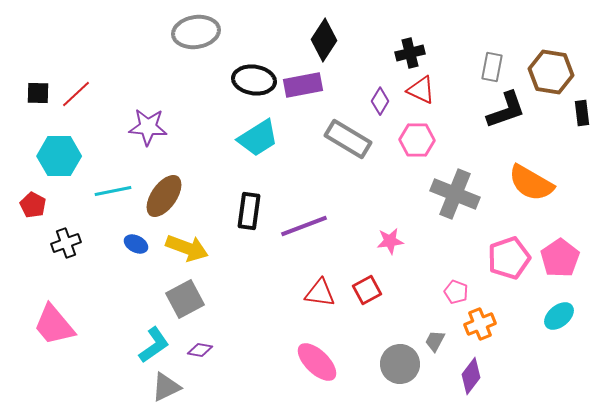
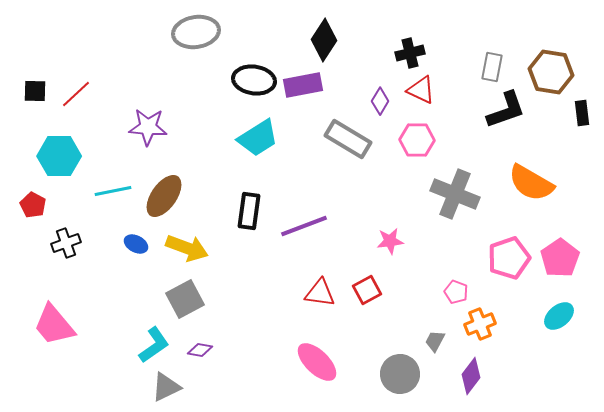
black square at (38, 93): moved 3 px left, 2 px up
gray circle at (400, 364): moved 10 px down
